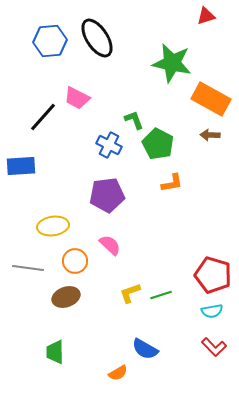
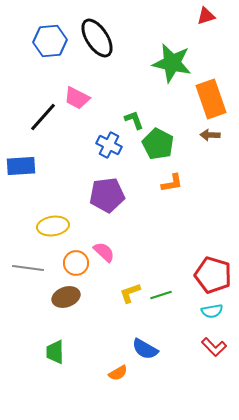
orange rectangle: rotated 42 degrees clockwise
pink semicircle: moved 6 px left, 7 px down
orange circle: moved 1 px right, 2 px down
